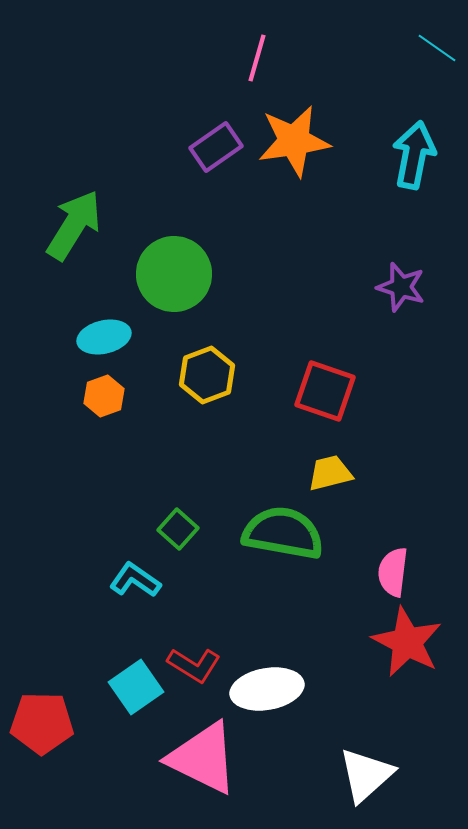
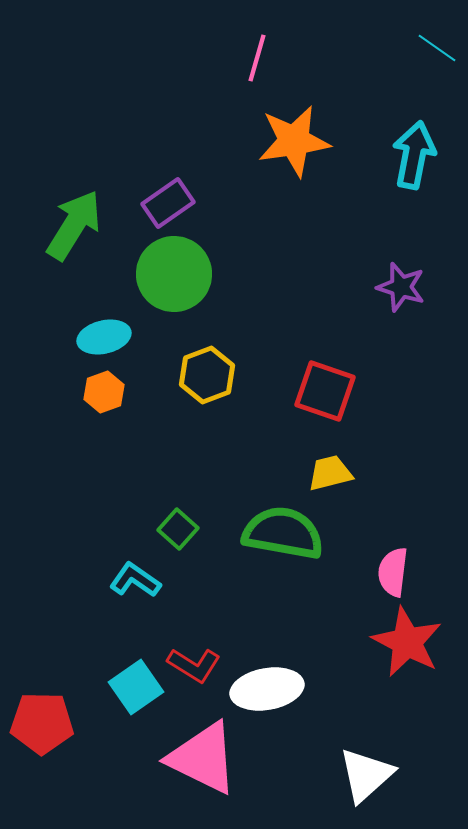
purple rectangle: moved 48 px left, 56 px down
orange hexagon: moved 4 px up
